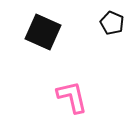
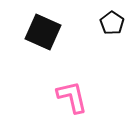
black pentagon: rotated 10 degrees clockwise
